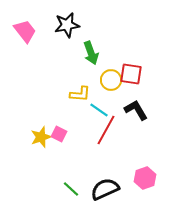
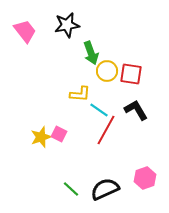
yellow circle: moved 4 px left, 9 px up
